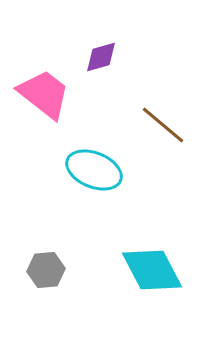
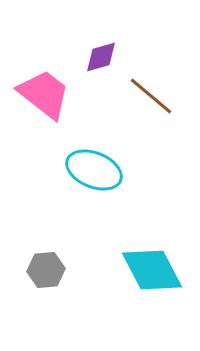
brown line: moved 12 px left, 29 px up
